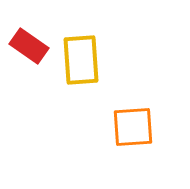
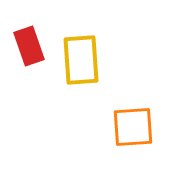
red rectangle: rotated 36 degrees clockwise
